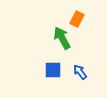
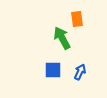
orange rectangle: rotated 35 degrees counterclockwise
blue arrow: rotated 63 degrees clockwise
